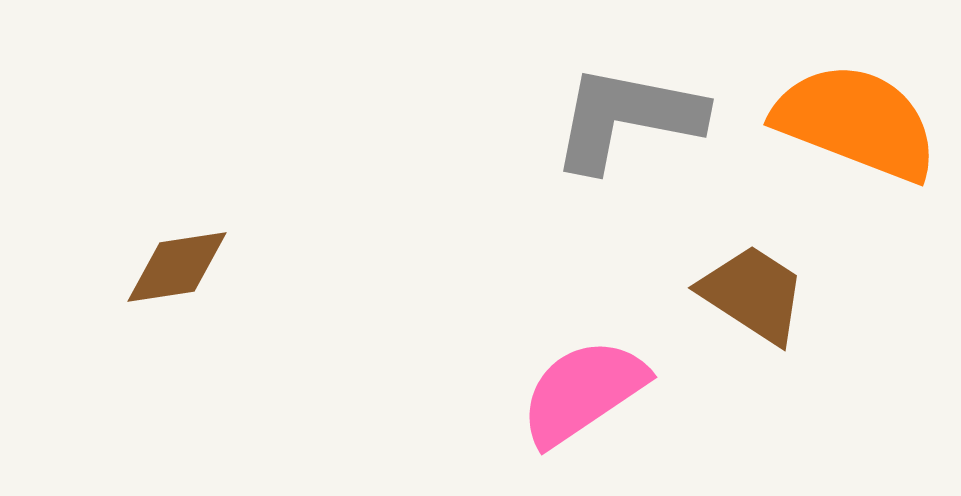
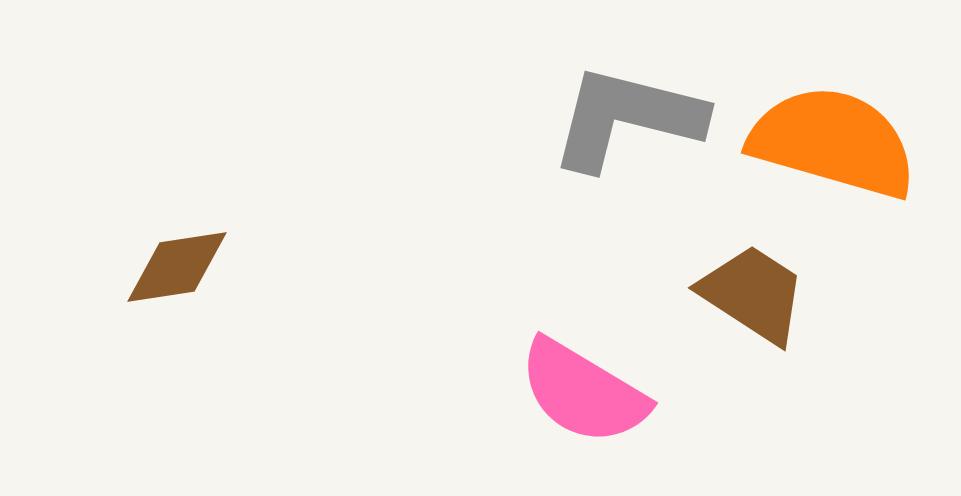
gray L-shape: rotated 3 degrees clockwise
orange semicircle: moved 23 px left, 20 px down; rotated 5 degrees counterclockwise
pink semicircle: rotated 115 degrees counterclockwise
